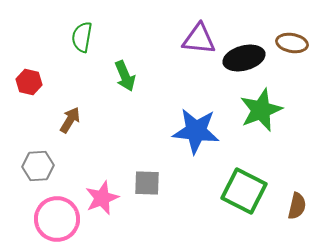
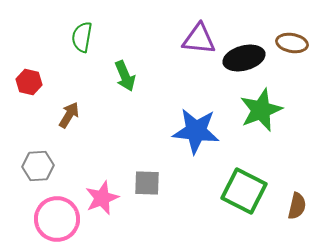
brown arrow: moved 1 px left, 5 px up
